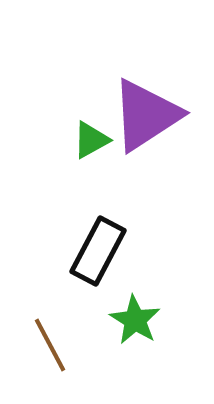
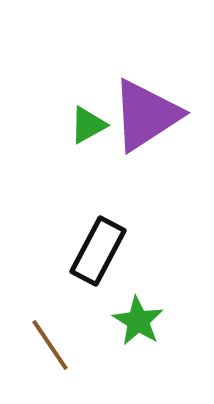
green triangle: moved 3 px left, 15 px up
green star: moved 3 px right, 1 px down
brown line: rotated 6 degrees counterclockwise
